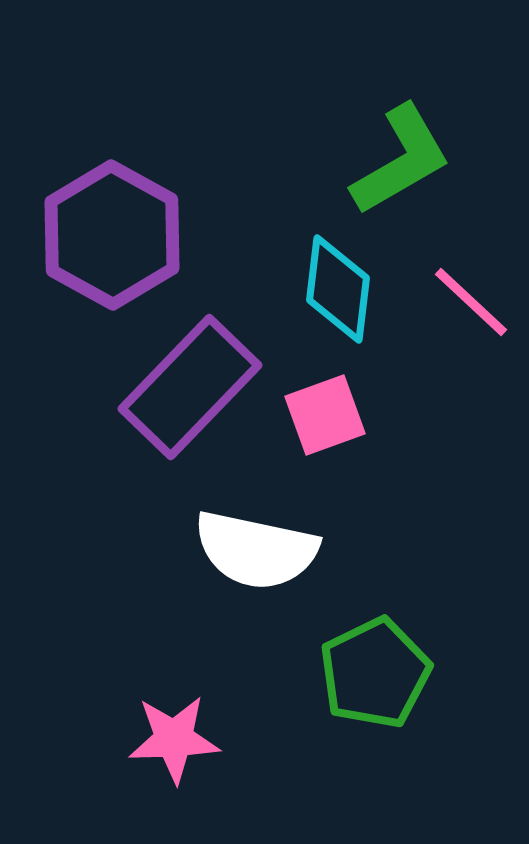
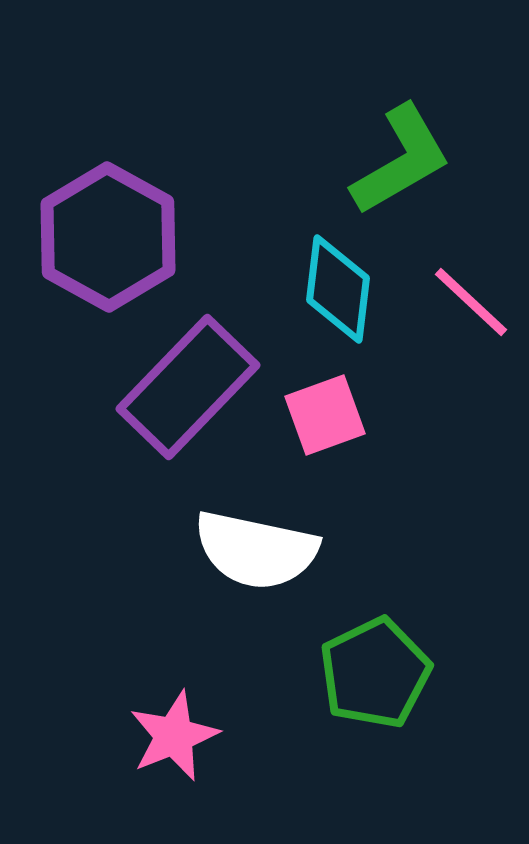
purple hexagon: moved 4 px left, 2 px down
purple rectangle: moved 2 px left
pink star: moved 3 px up; rotated 20 degrees counterclockwise
